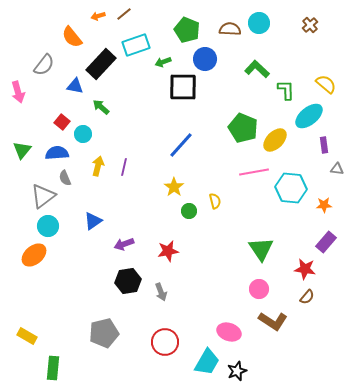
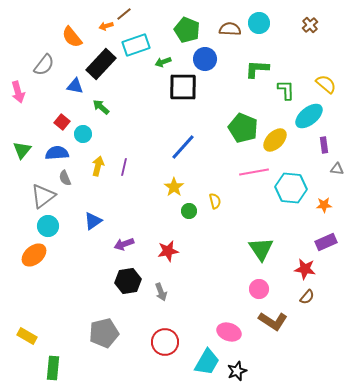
orange arrow at (98, 16): moved 8 px right, 10 px down
green L-shape at (257, 69): rotated 40 degrees counterclockwise
blue line at (181, 145): moved 2 px right, 2 px down
purple rectangle at (326, 242): rotated 25 degrees clockwise
